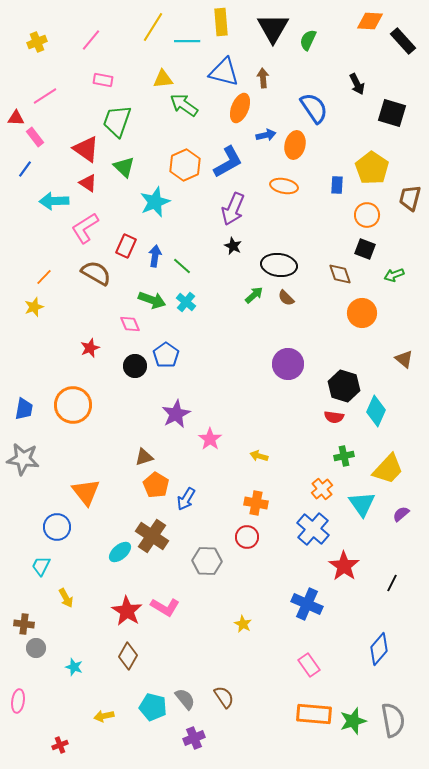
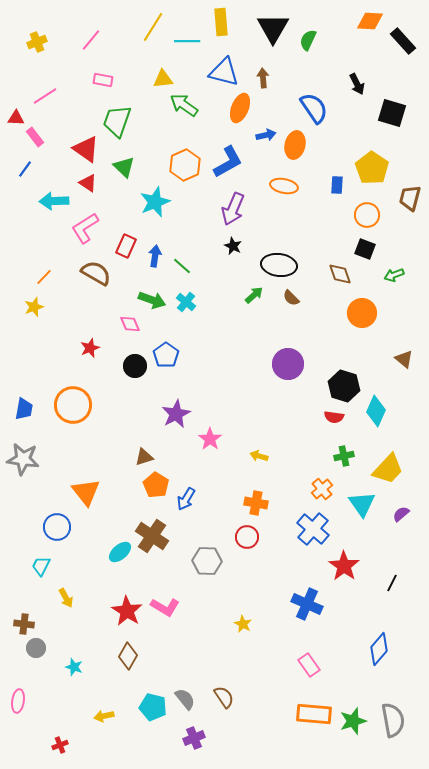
brown semicircle at (286, 298): moved 5 px right
